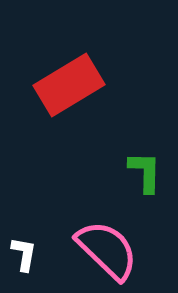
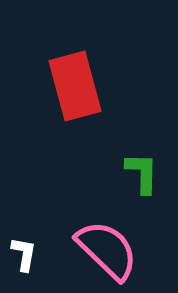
red rectangle: moved 6 px right, 1 px down; rotated 74 degrees counterclockwise
green L-shape: moved 3 px left, 1 px down
